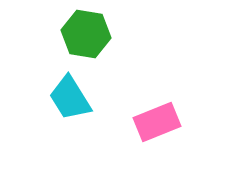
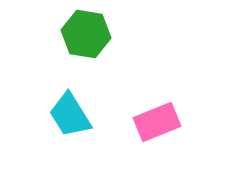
cyan trapezoid: moved 17 px down
